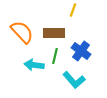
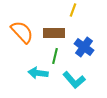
blue cross: moved 3 px right, 4 px up
cyan arrow: moved 4 px right, 8 px down
